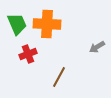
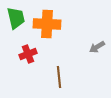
green trapezoid: moved 1 px left, 6 px up; rotated 10 degrees clockwise
brown line: rotated 35 degrees counterclockwise
